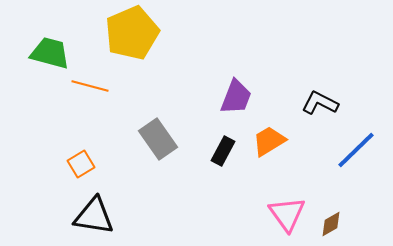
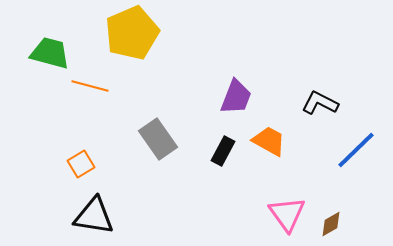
orange trapezoid: rotated 60 degrees clockwise
